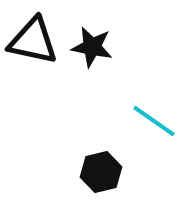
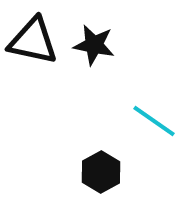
black star: moved 2 px right, 2 px up
black hexagon: rotated 15 degrees counterclockwise
